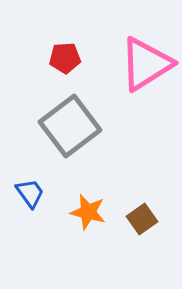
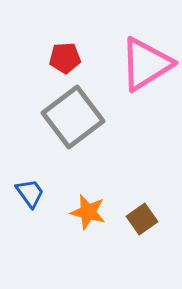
gray square: moved 3 px right, 9 px up
